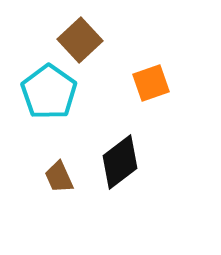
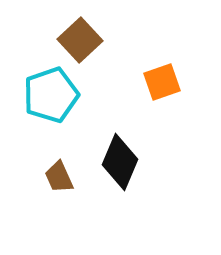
orange square: moved 11 px right, 1 px up
cyan pentagon: moved 2 px right, 3 px down; rotated 18 degrees clockwise
black diamond: rotated 30 degrees counterclockwise
